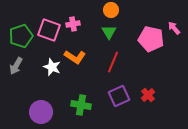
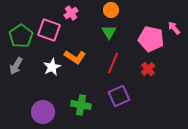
pink cross: moved 2 px left, 11 px up; rotated 24 degrees counterclockwise
green pentagon: rotated 15 degrees counterclockwise
red line: moved 1 px down
white star: rotated 24 degrees clockwise
red cross: moved 26 px up
purple circle: moved 2 px right
